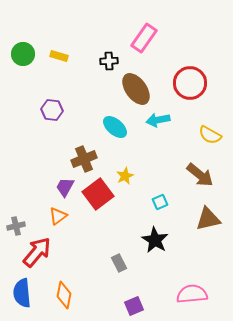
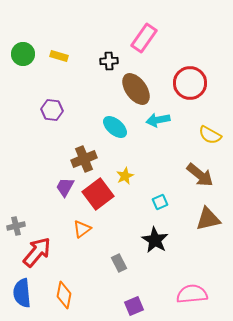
orange triangle: moved 24 px right, 13 px down
